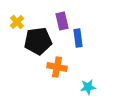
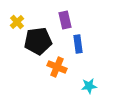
purple rectangle: moved 3 px right, 1 px up
blue rectangle: moved 6 px down
orange cross: rotated 12 degrees clockwise
cyan star: moved 1 px right, 1 px up
